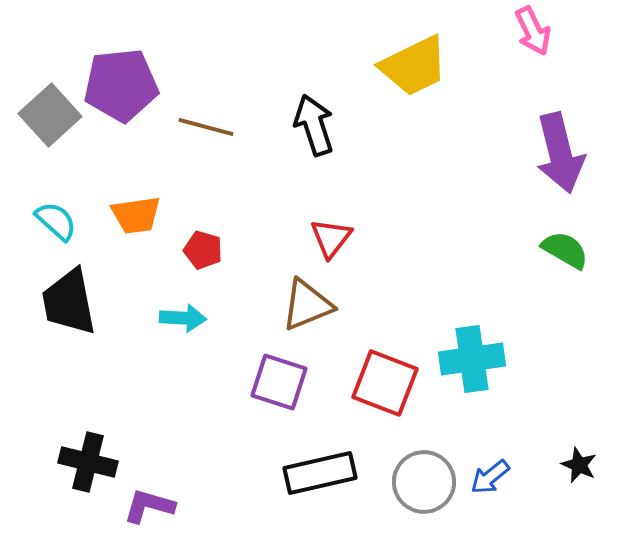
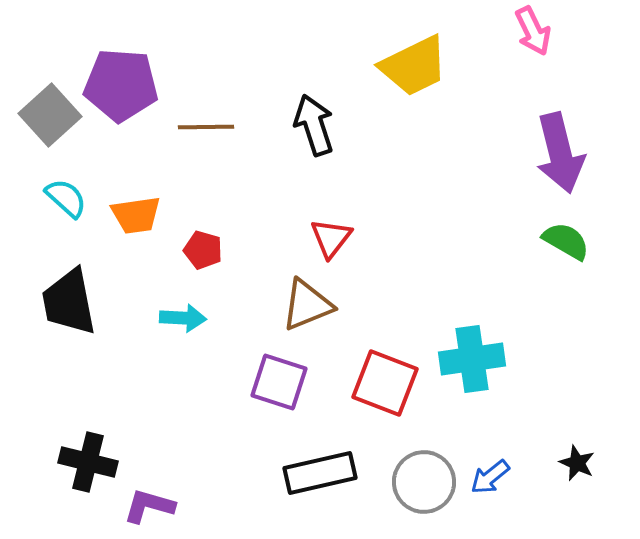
purple pentagon: rotated 10 degrees clockwise
brown line: rotated 16 degrees counterclockwise
cyan semicircle: moved 10 px right, 23 px up
green semicircle: moved 1 px right, 9 px up
black star: moved 2 px left, 2 px up
